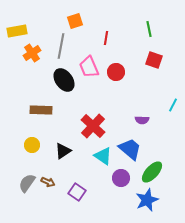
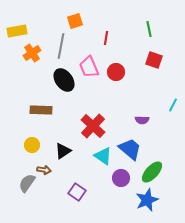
brown arrow: moved 4 px left, 12 px up; rotated 16 degrees counterclockwise
